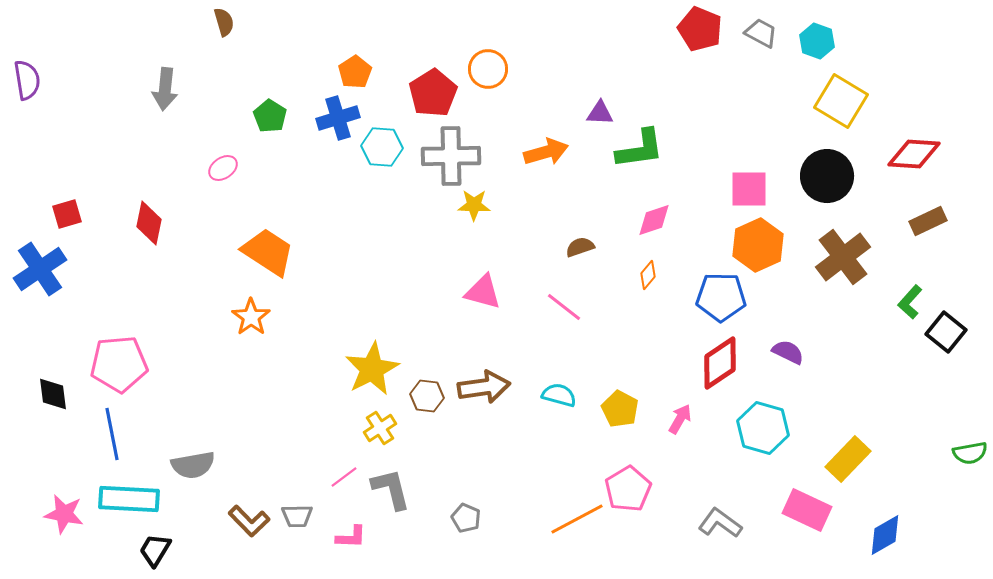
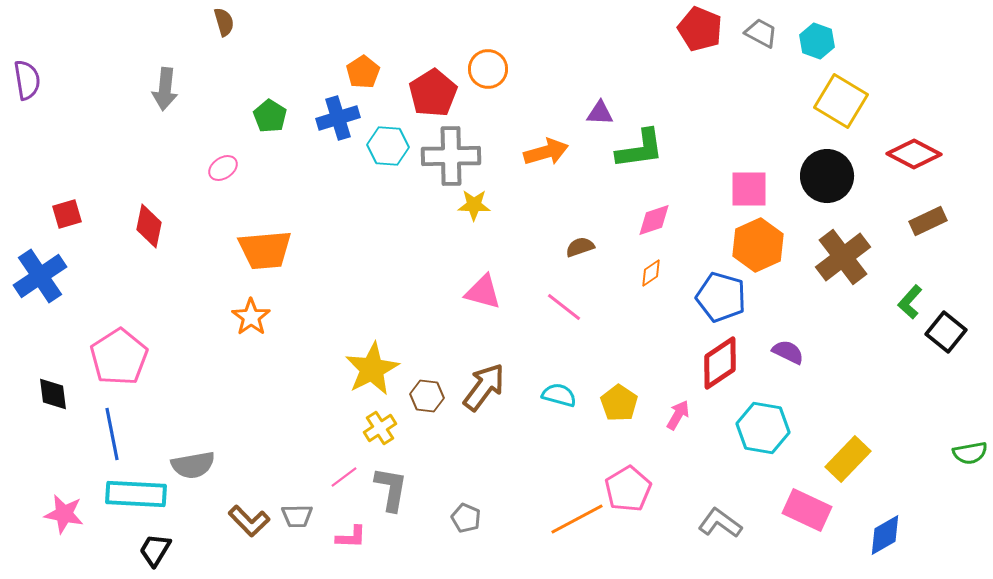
orange pentagon at (355, 72): moved 8 px right
cyan hexagon at (382, 147): moved 6 px right, 1 px up
red diamond at (914, 154): rotated 24 degrees clockwise
red diamond at (149, 223): moved 3 px down
orange trapezoid at (268, 252): moved 3 px left, 2 px up; rotated 142 degrees clockwise
blue cross at (40, 269): moved 7 px down
orange diamond at (648, 275): moved 3 px right, 2 px up; rotated 16 degrees clockwise
blue pentagon at (721, 297): rotated 15 degrees clockwise
pink pentagon at (119, 364): moved 7 px up; rotated 28 degrees counterclockwise
brown arrow at (484, 387): rotated 45 degrees counterclockwise
yellow pentagon at (620, 409): moved 1 px left, 6 px up; rotated 6 degrees clockwise
pink arrow at (680, 419): moved 2 px left, 4 px up
cyan hexagon at (763, 428): rotated 6 degrees counterclockwise
gray L-shape at (391, 489): rotated 24 degrees clockwise
cyan rectangle at (129, 499): moved 7 px right, 5 px up
